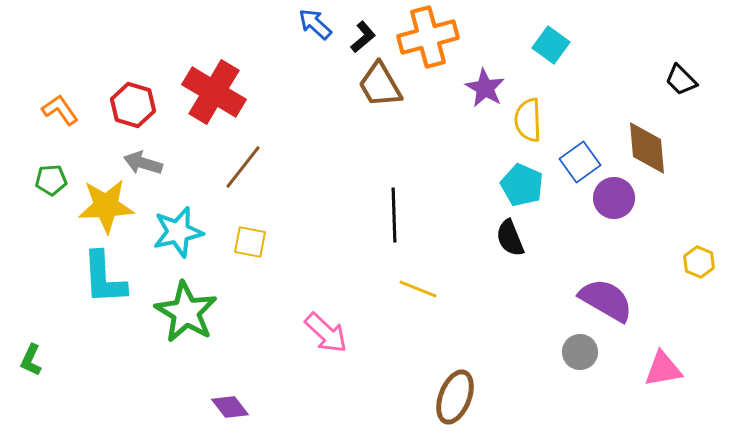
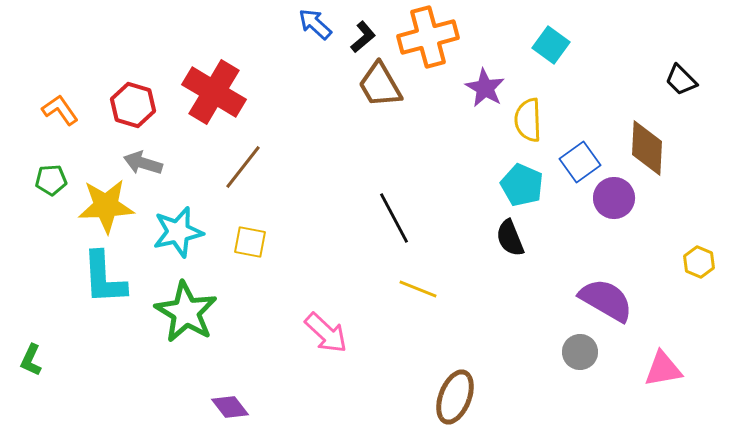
brown diamond: rotated 8 degrees clockwise
black line: moved 3 px down; rotated 26 degrees counterclockwise
